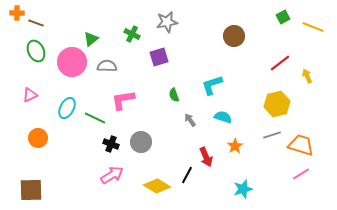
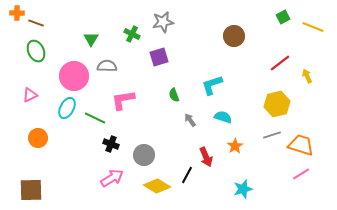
gray star: moved 4 px left
green triangle: rotated 21 degrees counterclockwise
pink circle: moved 2 px right, 14 px down
gray circle: moved 3 px right, 13 px down
pink arrow: moved 3 px down
